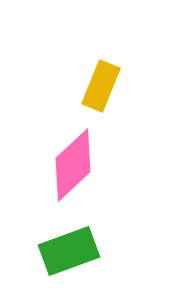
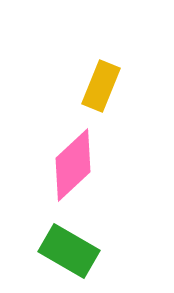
green rectangle: rotated 50 degrees clockwise
